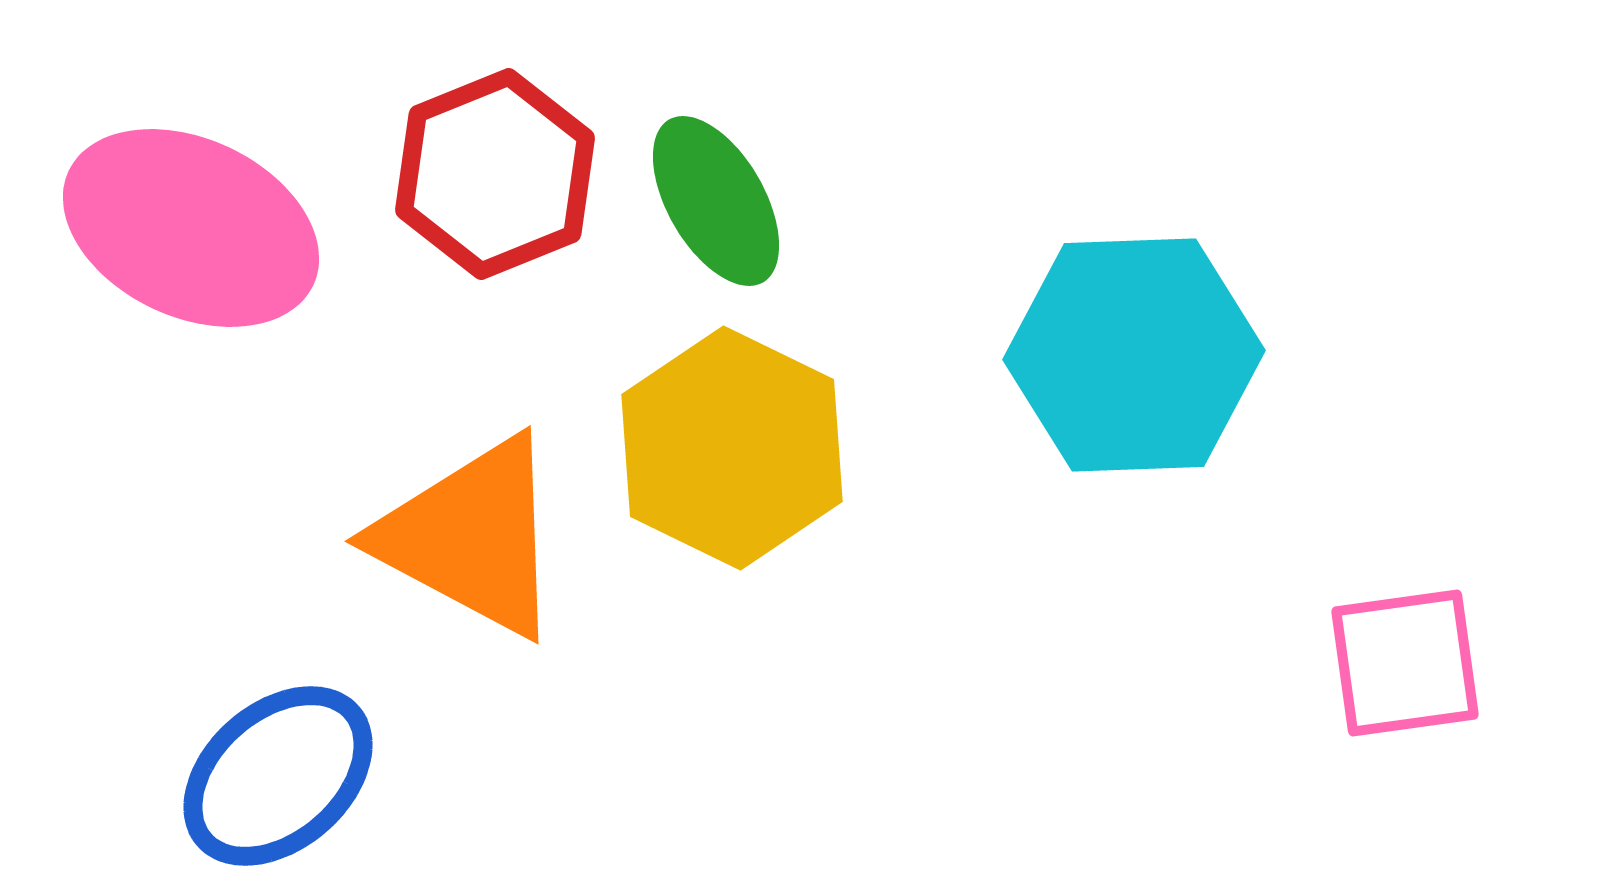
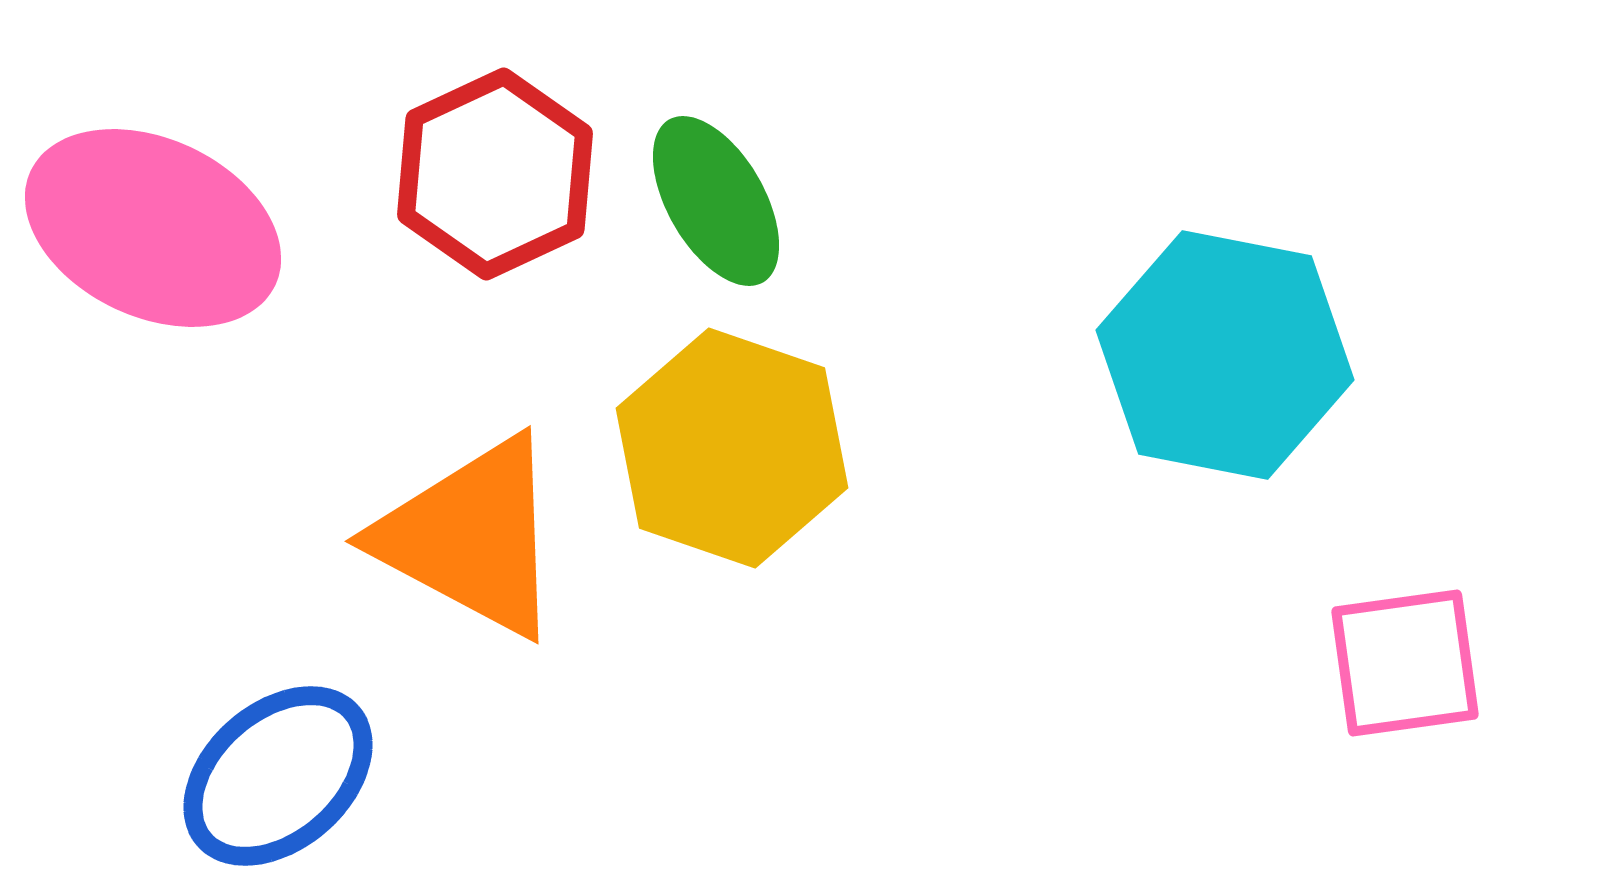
red hexagon: rotated 3 degrees counterclockwise
pink ellipse: moved 38 px left
cyan hexagon: moved 91 px right; rotated 13 degrees clockwise
yellow hexagon: rotated 7 degrees counterclockwise
